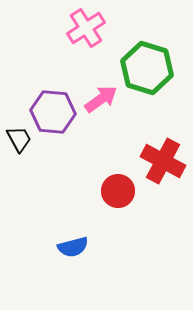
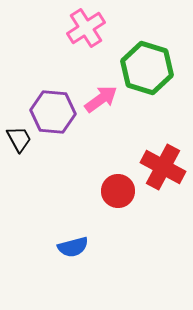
red cross: moved 6 px down
